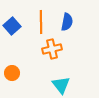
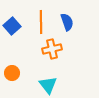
blue semicircle: rotated 30 degrees counterclockwise
cyan triangle: moved 13 px left
